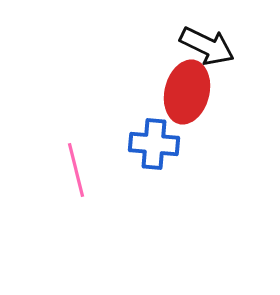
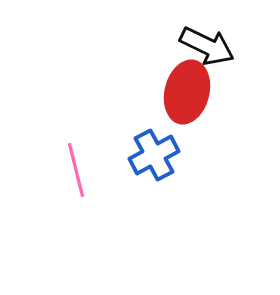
blue cross: moved 11 px down; rotated 33 degrees counterclockwise
